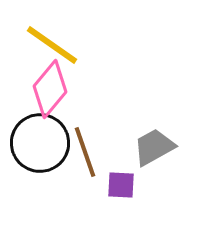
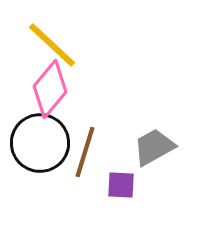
yellow line: rotated 8 degrees clockwise
brown line: rotated 36 degrees clockwise
